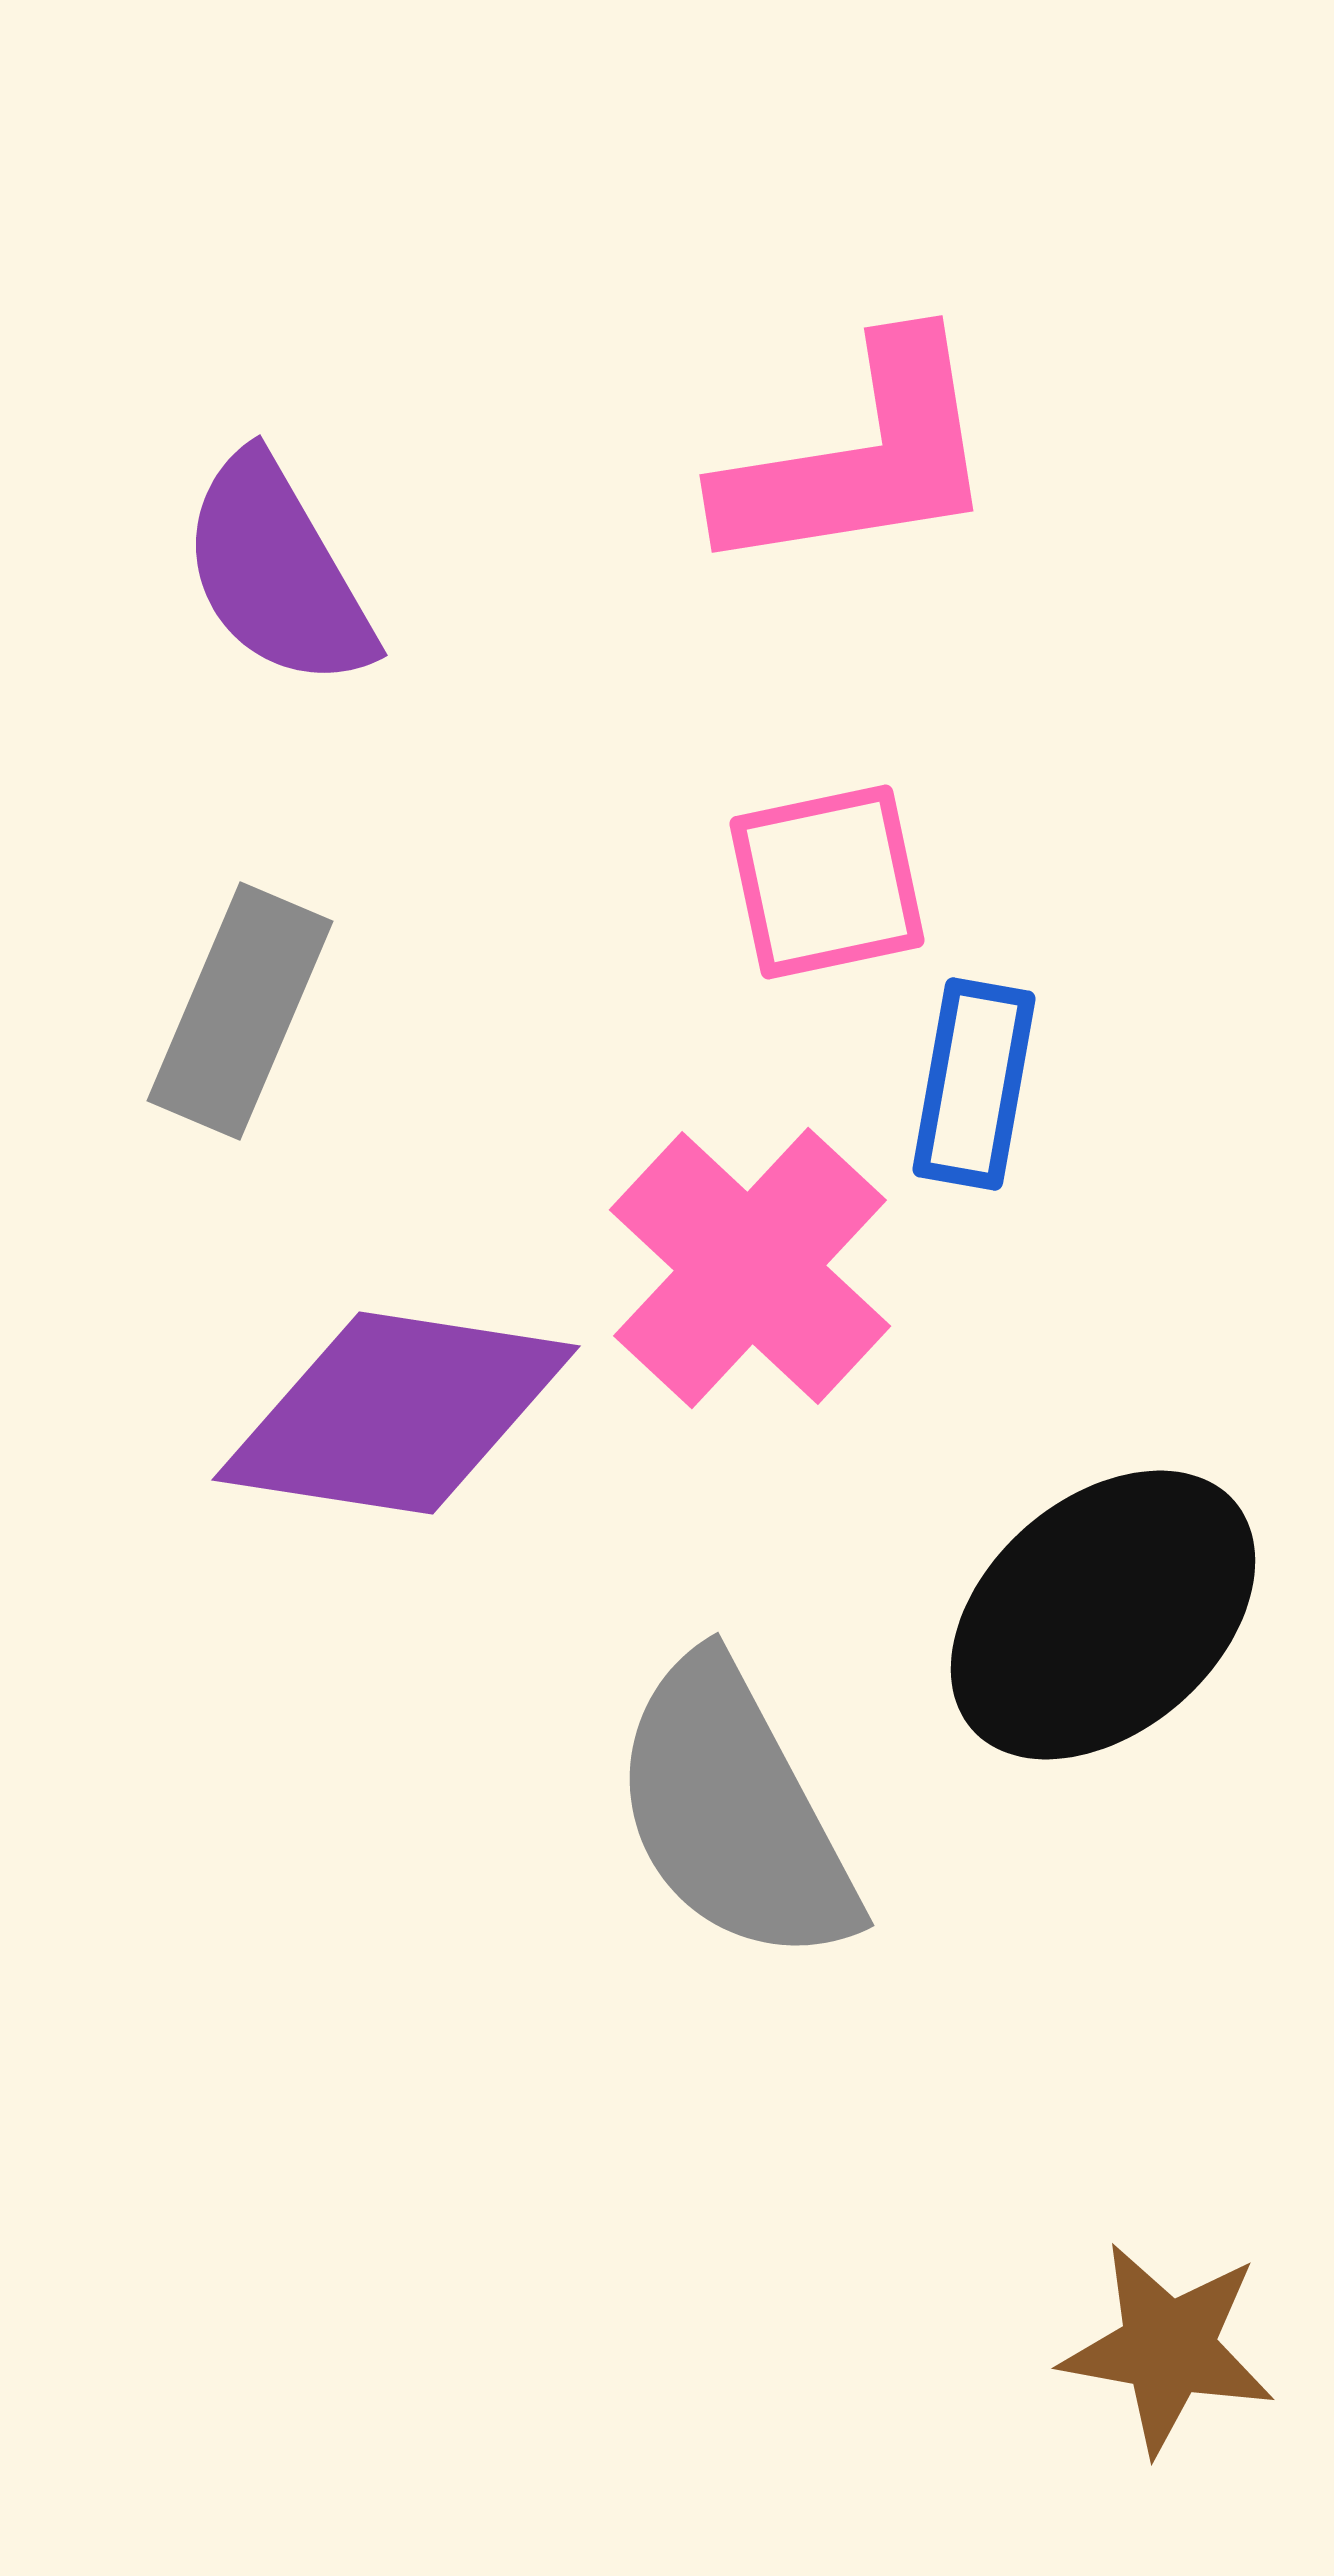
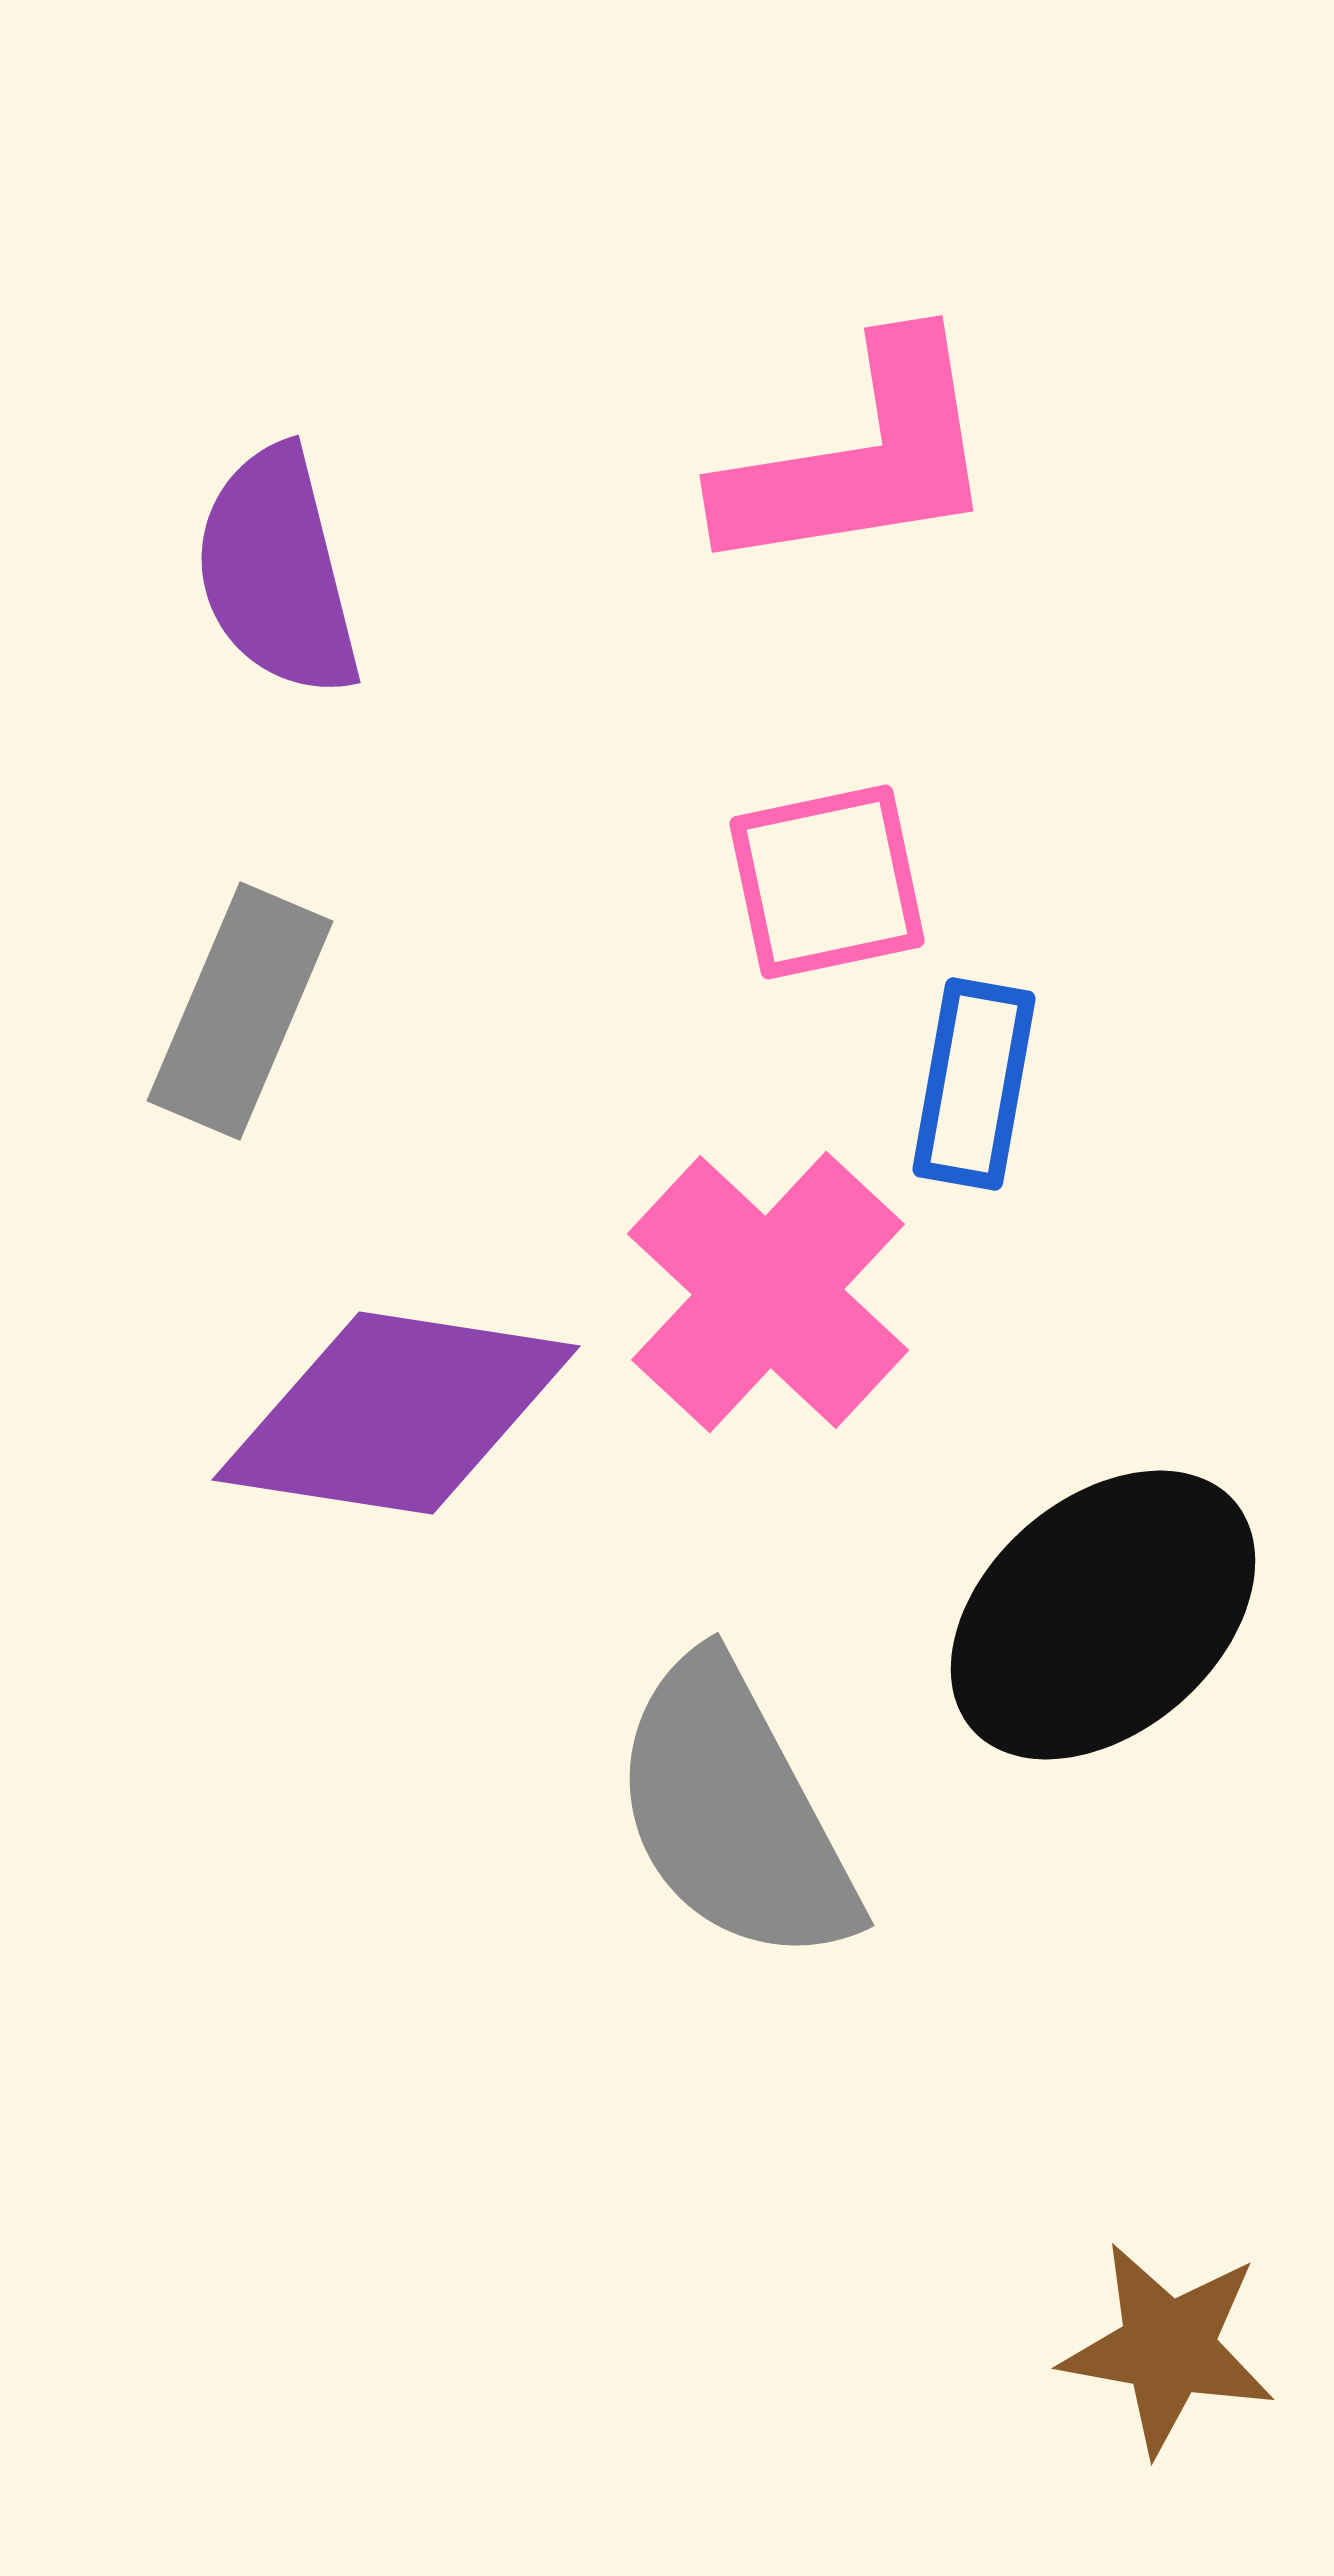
purple semicircle: rotated 16 degrees clockwise
pink cross: moved 18 px right, 24 px down
